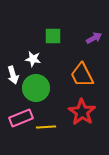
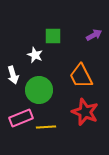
purple arrow: moved 3 px up
white star: moved 2 px right, 4 px up; rotated 14 degrees clockwise
orange trapezoid: moved 1 px left, 1 px down
green circle: moved 3 px right, 2 px down
red star: moved 3 px right; rotated 12 degrees counterclockwise
